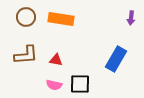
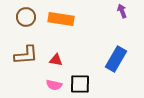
purple arrow: moved 9 px left, 7 px up; rotated 152 degrees clockwise
